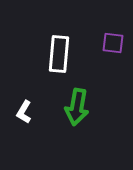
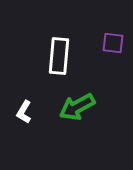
white rectangle: moved 2 px down
green arrow: rotated 51 degrees clockwise
